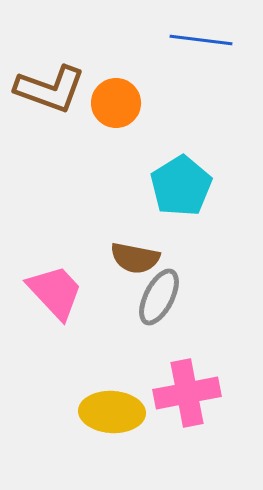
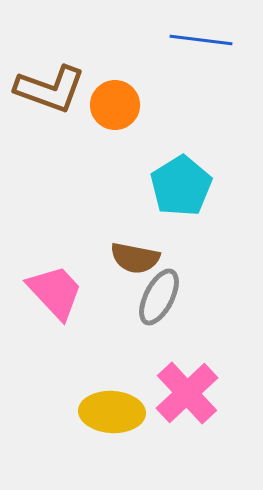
orange circle: moved 1 px left, 2 px down
pink cross: rotated 32 degrees counterclockwise
